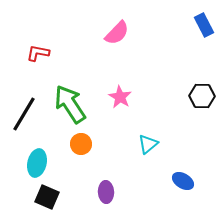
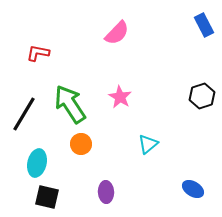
black hexagon: rotated 20 degrees counterclockwise
blue ellipse: moved 10 px right, 8 px down
black square: rotated 10 degrees counterclockwise
